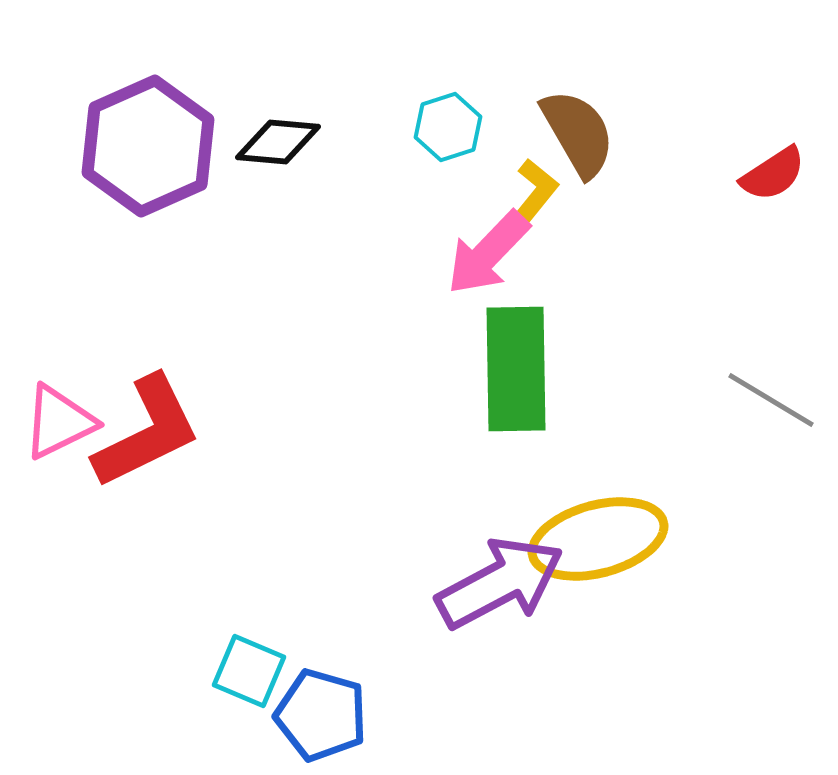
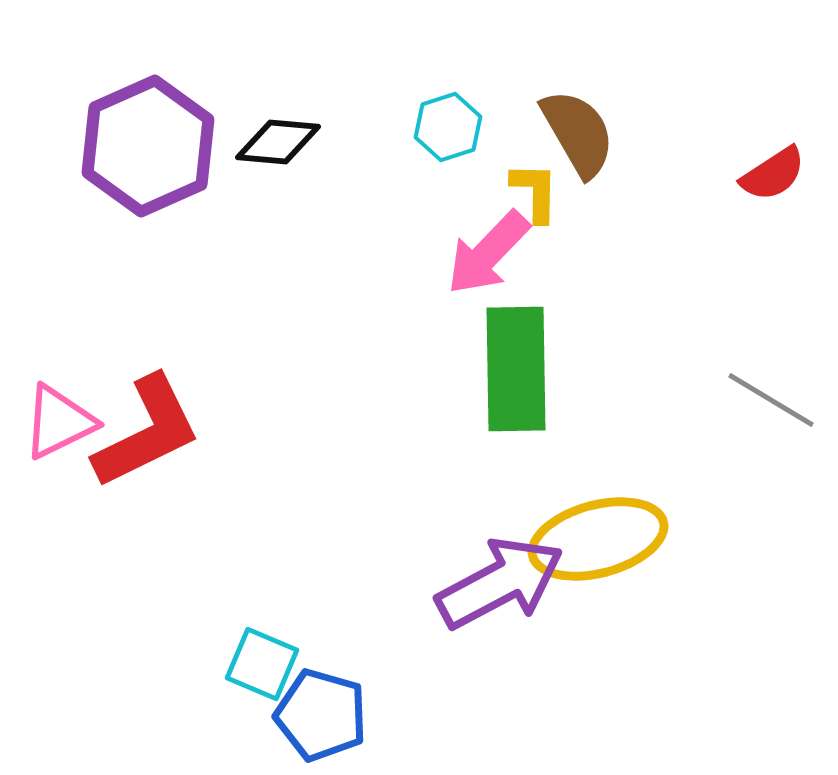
yellow L-shape: rotated 38 degrees counterclockwise
cyan square: moved 13 px right, 7 px up
